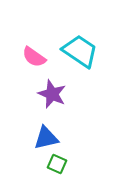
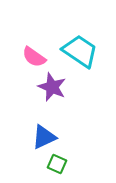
purple star: moved 7 px up
blue triangle: moved 2 px left, 1 px up; rotated 12 degrees counterclockwise
